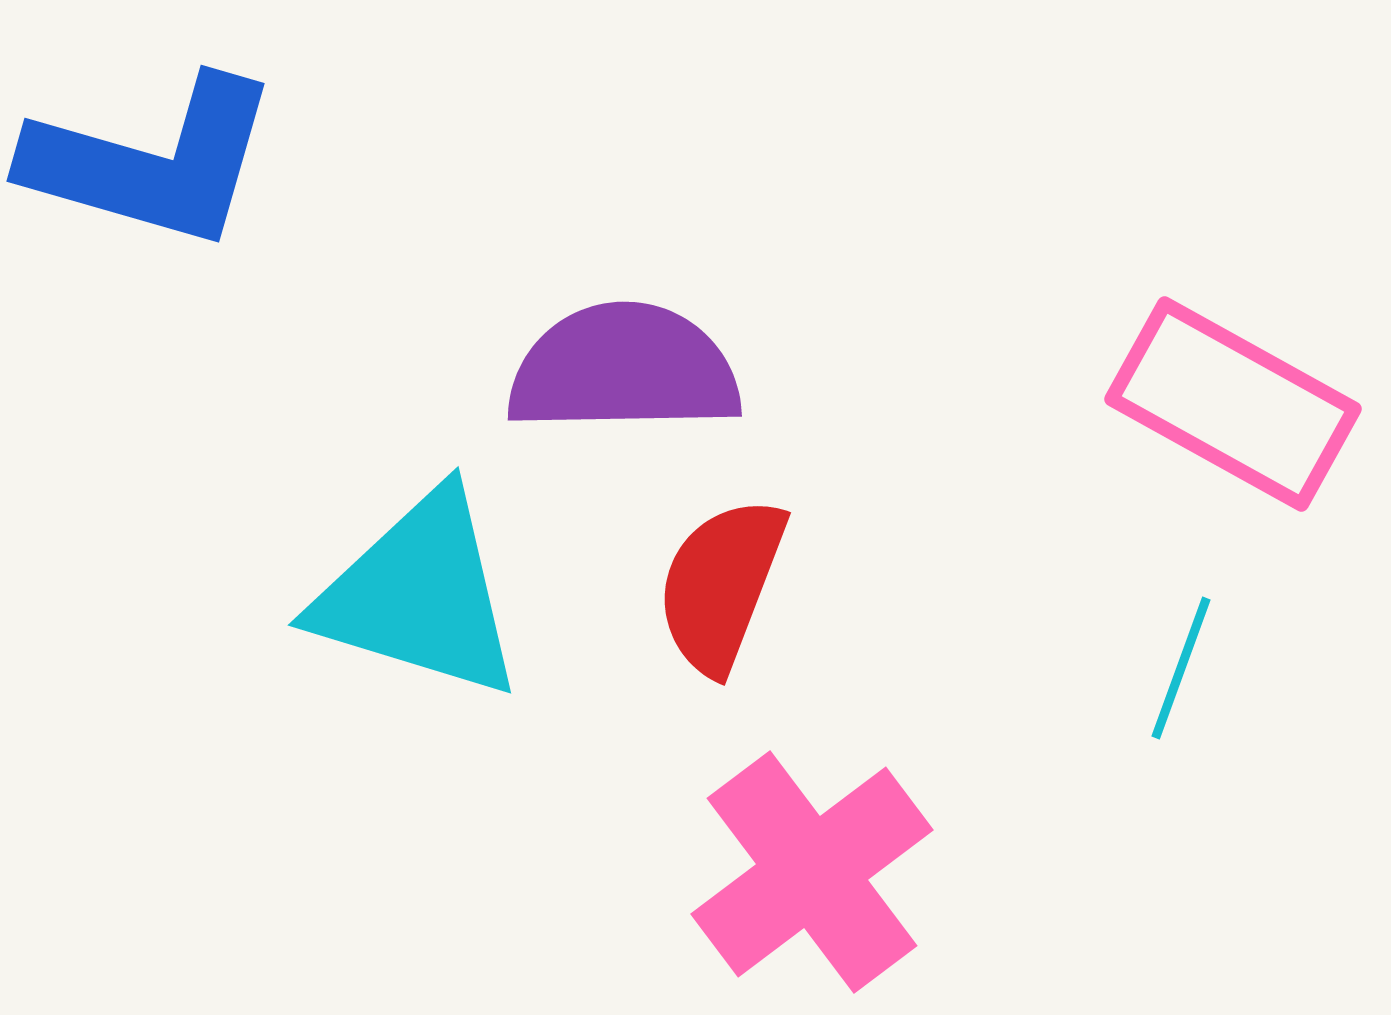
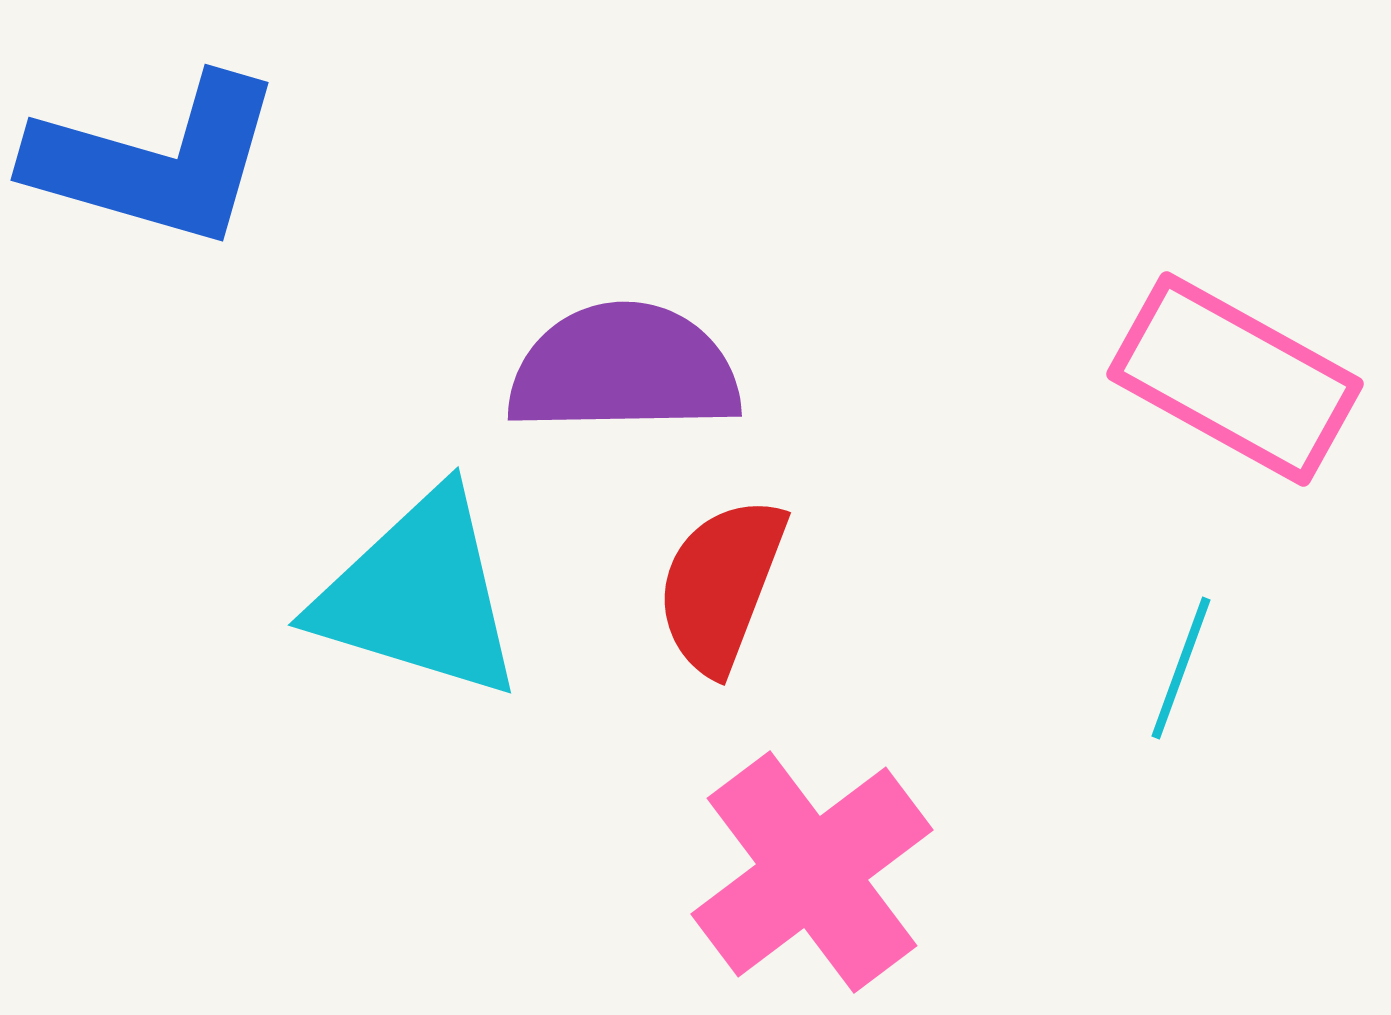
blue L-shape: moved 4 px right, 1 px up
pink rectangle: moved 2 px right, 25 px up
